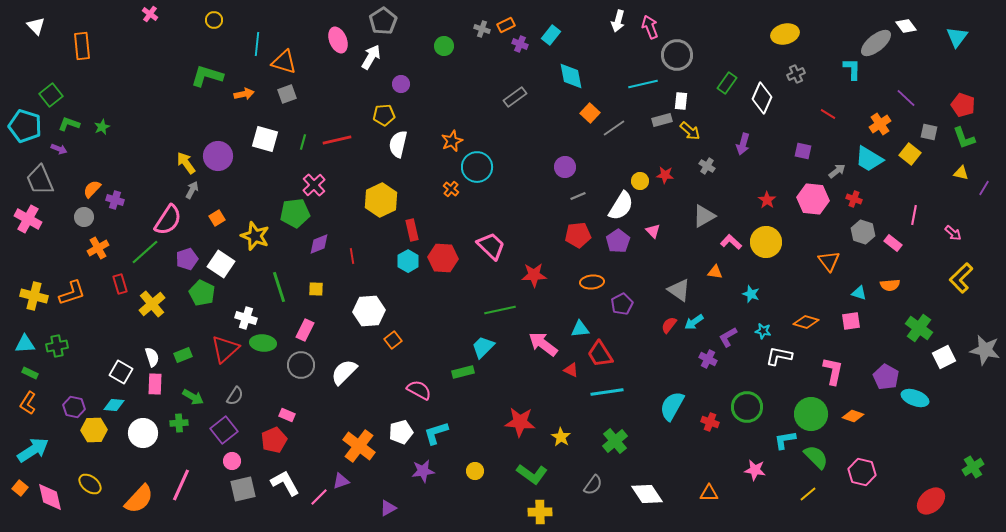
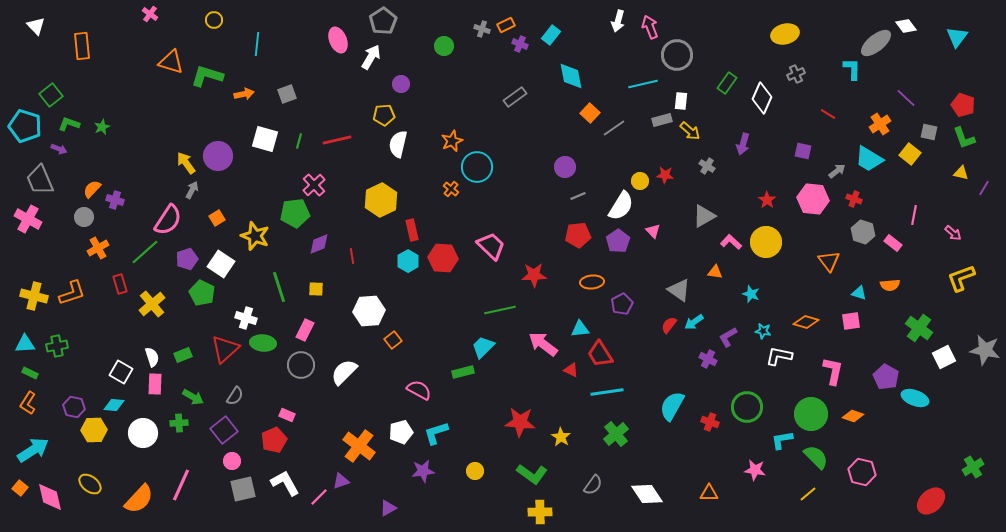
orange triangle at (284, 62): moved 113 px left
green line at (303, 142): moved 4 px left, 1 px up
yellow L-shape at (961, 278): rotated 24 degrees clockwise
cyan L-shape at (785, 440): moved 3 px left
green cross at (615, 441): moved 1 px right, 7 px up
